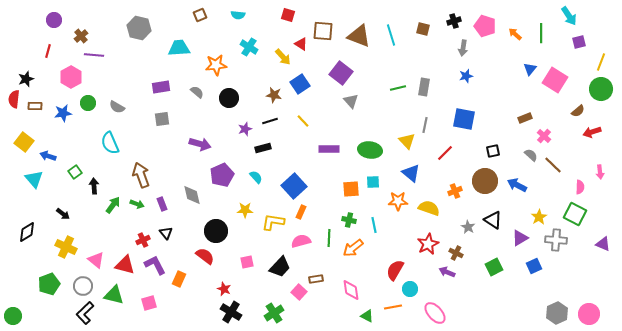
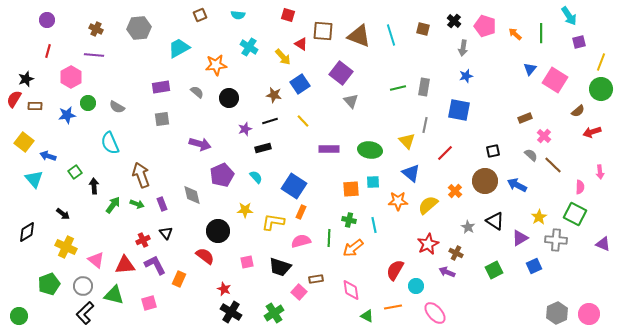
purple circle at (54, 20): moved 7 px left
black cross at (454, 21): rotated 32 degrees counterclockwise
gray hexagon at (139, 28): rotated 20 degrees counterclockwise
brown cross at (81, 36): moved 15 px right, 7 px up; rotated 24 degrees counterclockwise
cyan trapezoid at (179, 48): rotated 25 degrees counterclockwise
red semicircle at (14, 99): rotated 24 degrees clockwise
blue star at (63, 113): moved 4 px right, 2 px down
blue square at (464, 119): moved 5 px left, 9 px up
blue square at (294, 186): rotated 15 degrees counterclockwise
orange cross at (455, 191): rotated 24 degrees counterclockwise
yellow semicircle at (429, 208): moved 1 px left, 3 px up; rotated 60 degrees counterclockwise
black triangle at (493, 220): moved 2 px right, 1 px down
black circle at (216, 231): moved 2 px right
red triangle at (125, 265): rotated 20 degrees counterclockwise
black trapezoid at (280, 267): rotated 65 degrees clockwise
green square at (494, 267): moved 3 px down
cyan circle at (410, 289): moved 6 px right, 3 px up
green circle at (13, 316): moved 6 px right
